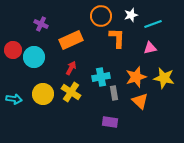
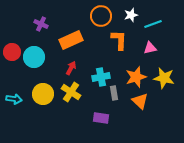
orange L-shape: moved 2 px right, 2 px down
red circle: moved 1 px left, 2 px down
purple rectangle: moved 9 px left, 4 px up
